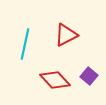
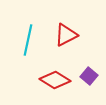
cyan line: moved 3 px right, 4 px up
red diamond: rotated 16 degrees counterclockwise
